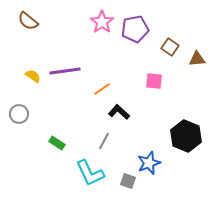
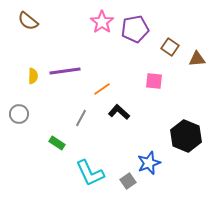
yellow semicircle: rotated 56 degrees clockwise
gray line: moved 23 px left, 23 px up
gray square: rotated 35 degrees clockwise
